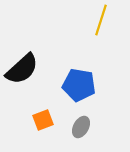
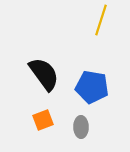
black semicircle: moved 22 px right, 5 px down; rotated 84 degrees counterclockwise
blue pentagon: moved 13 px right, 2 px down
gray ellipse: rotated 30 degrees counterclockwise
